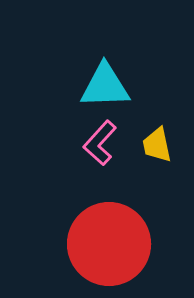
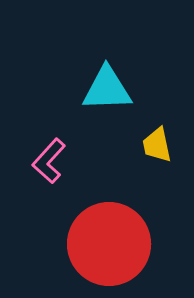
cyan triangle: moved 2 px right, 3 px down
pink L-shape: moved 51 px left, 18 px down
